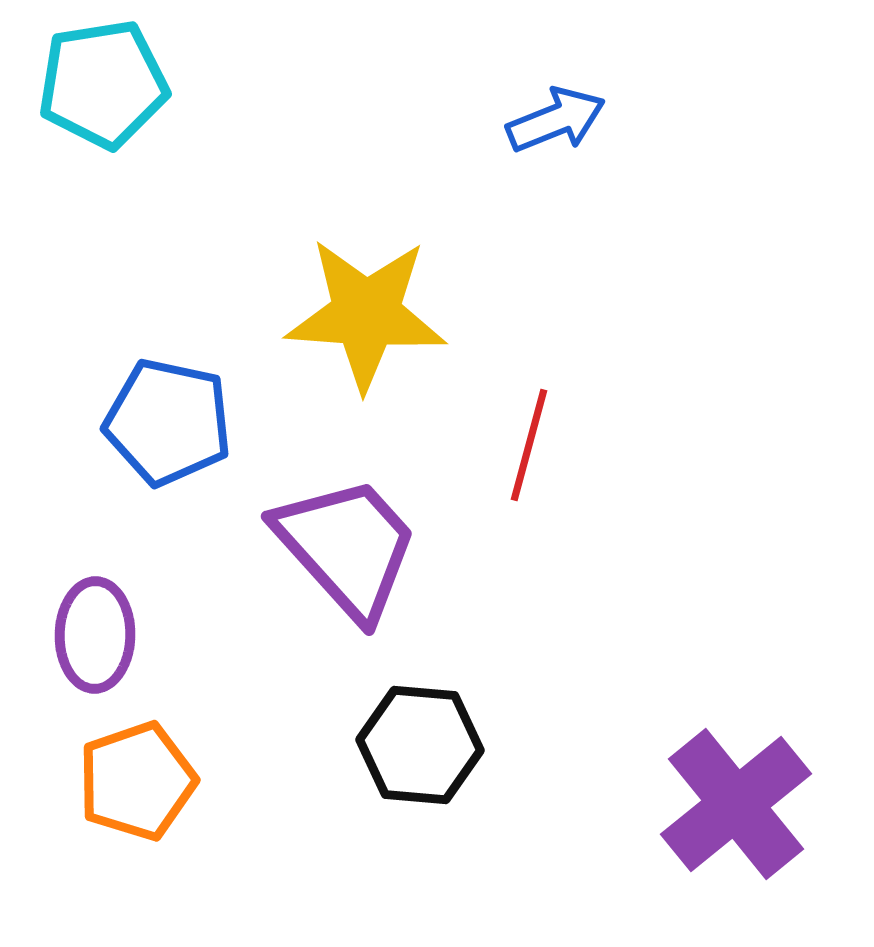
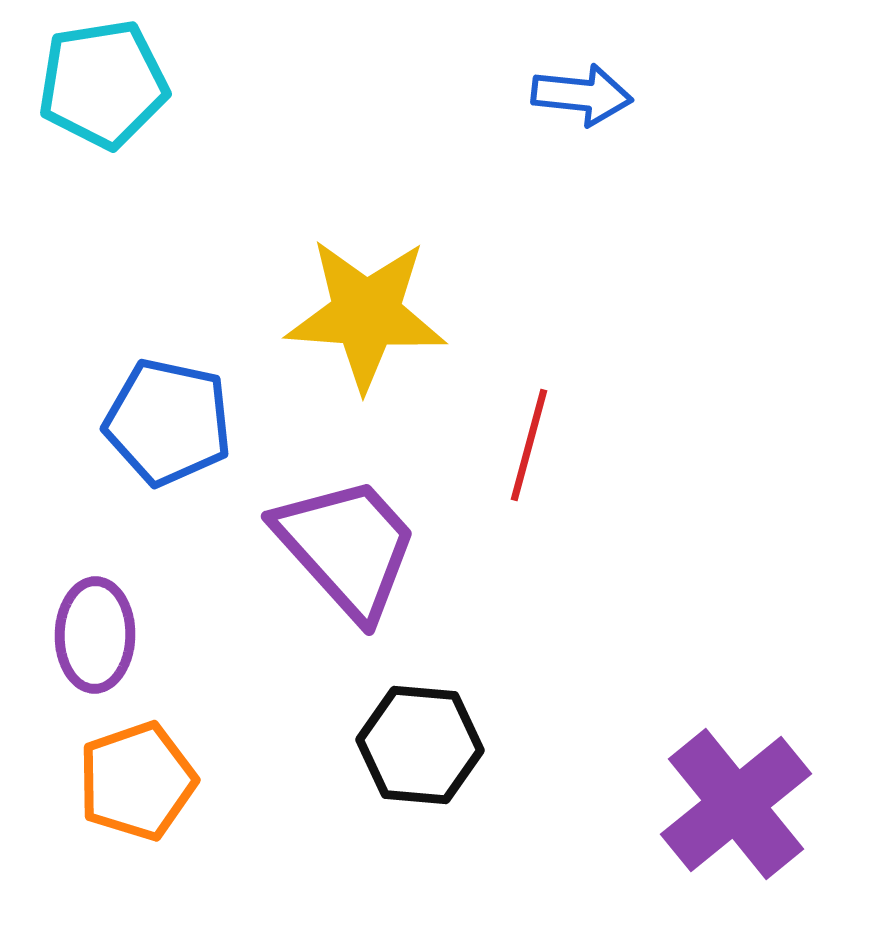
blue arrow: moved 26 px right, 25 px up; rotated 28 degrees clockwise
